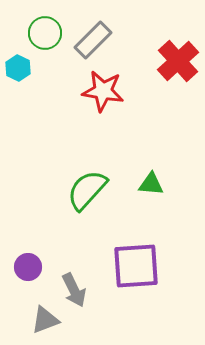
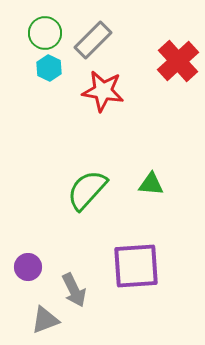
cyan hexagon: moved 31 px right
